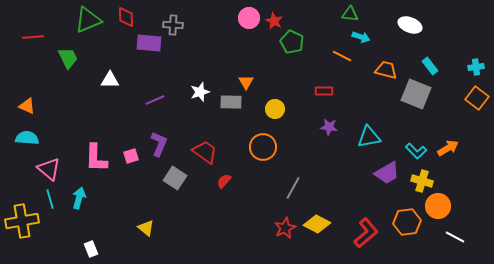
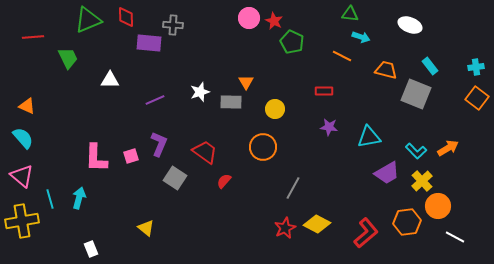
cyan semicircle at (27, 138): moved 4 px left; rotated 45 degrees clockwise
pink triangle at (49, 169): moved 27 px left, 7 px down
yellow cross at (422, 181): rotated 30 degrees clockwise
